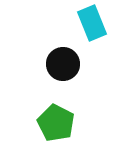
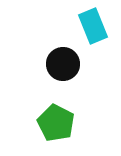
cyan rectangle: moved 1 px right, 3 px down
